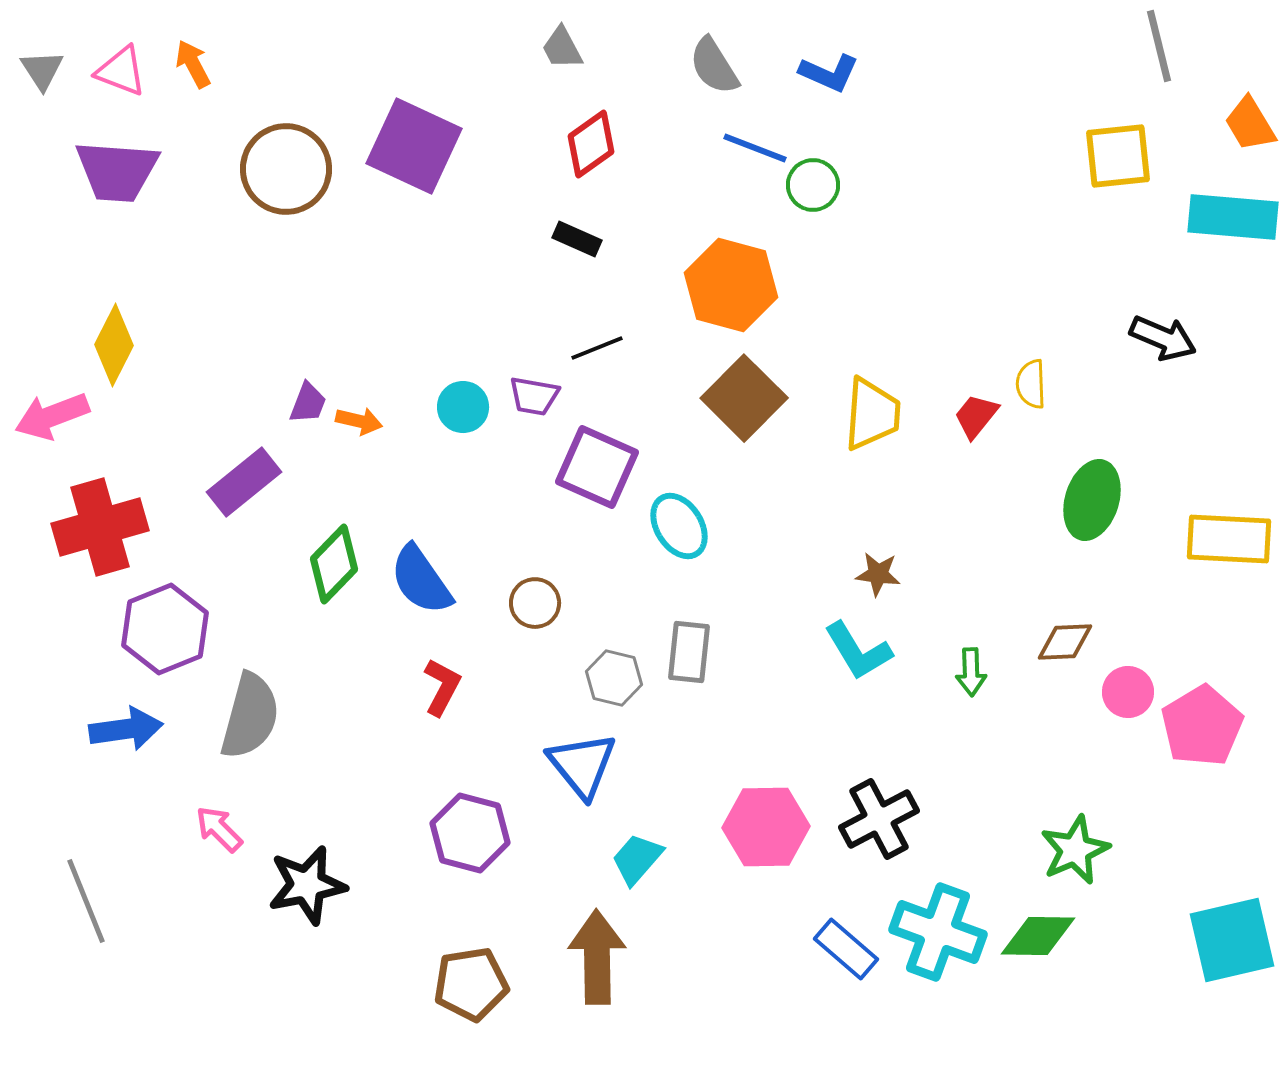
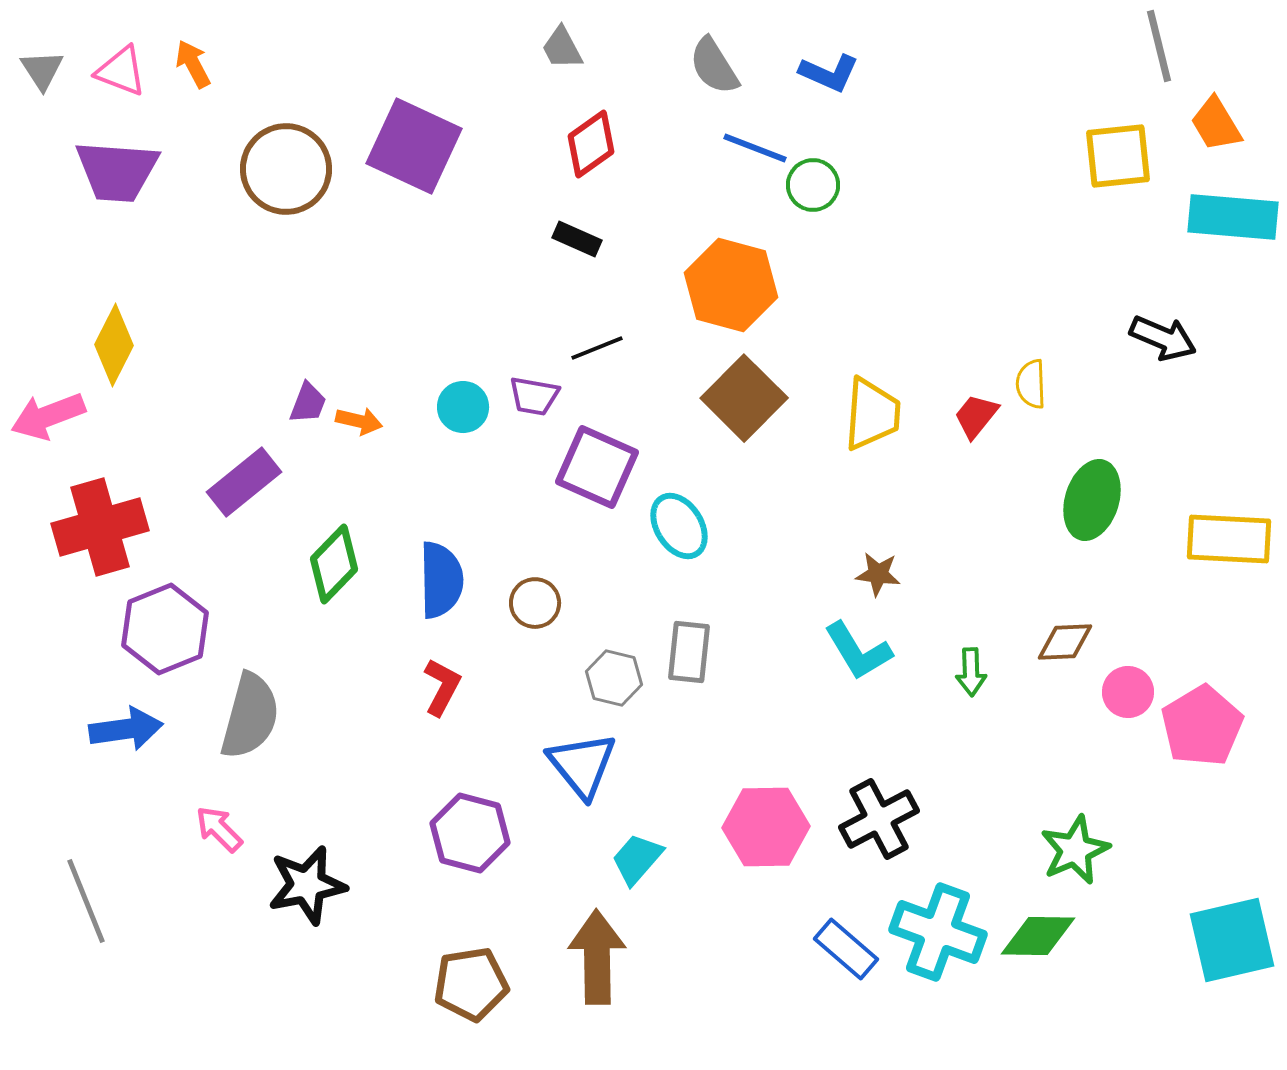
orange trapezoid at (1250, 124): moved 34 px left
pink arrow at (52, 416): moved 4 px left
blue semicircle at (421, 580): moved 20 px right; rotated 146 degrees counterclockwise
